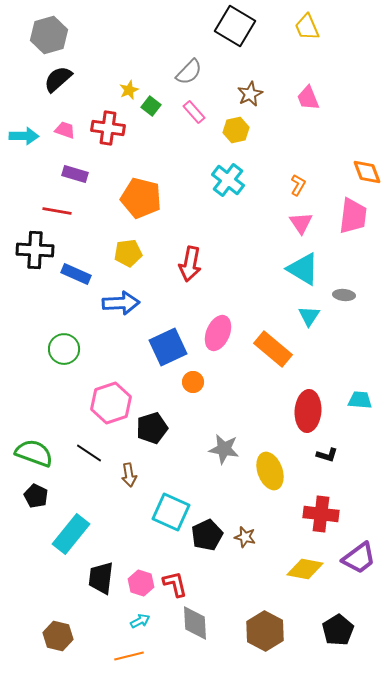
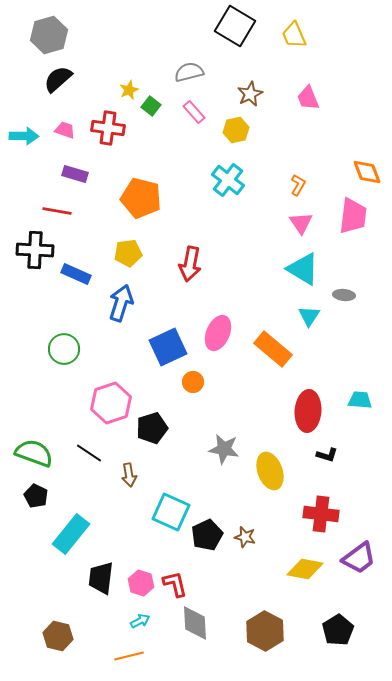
yellow trapezoid at (307, 27): moved 13 px left, 8 px down
gray semicircle at (189, 72): rotated 148 degrees counterclockwise
blue arrow at (121, 303): rotated 69 degrees counterclockwise
